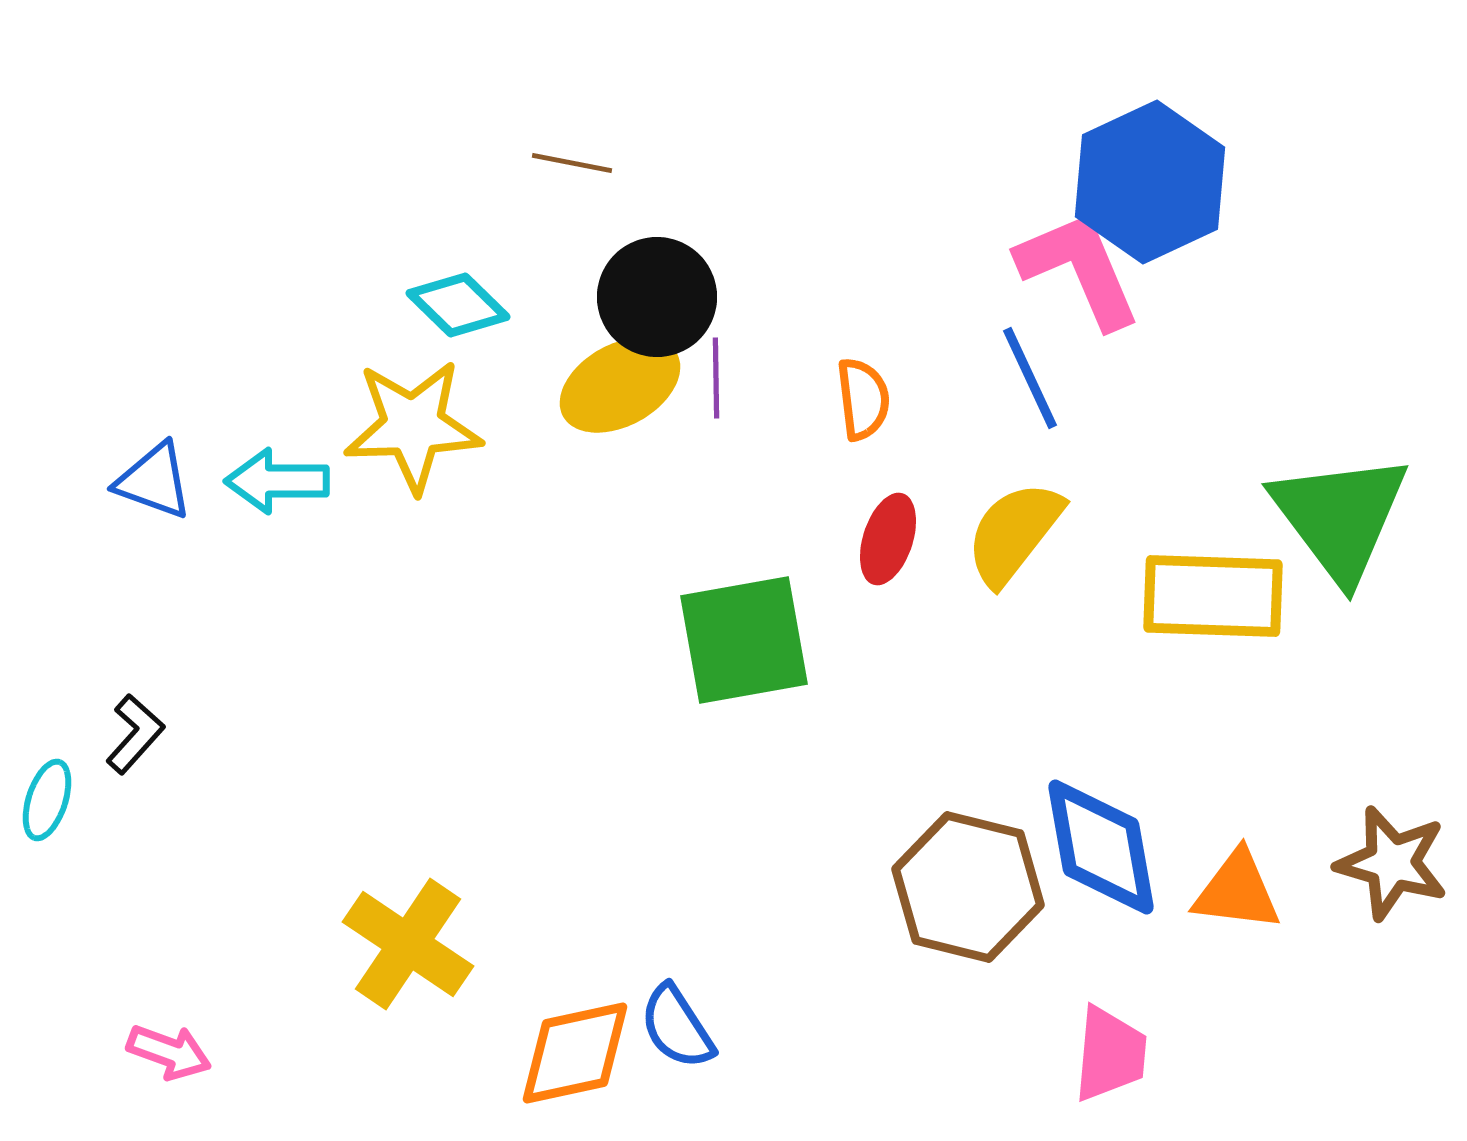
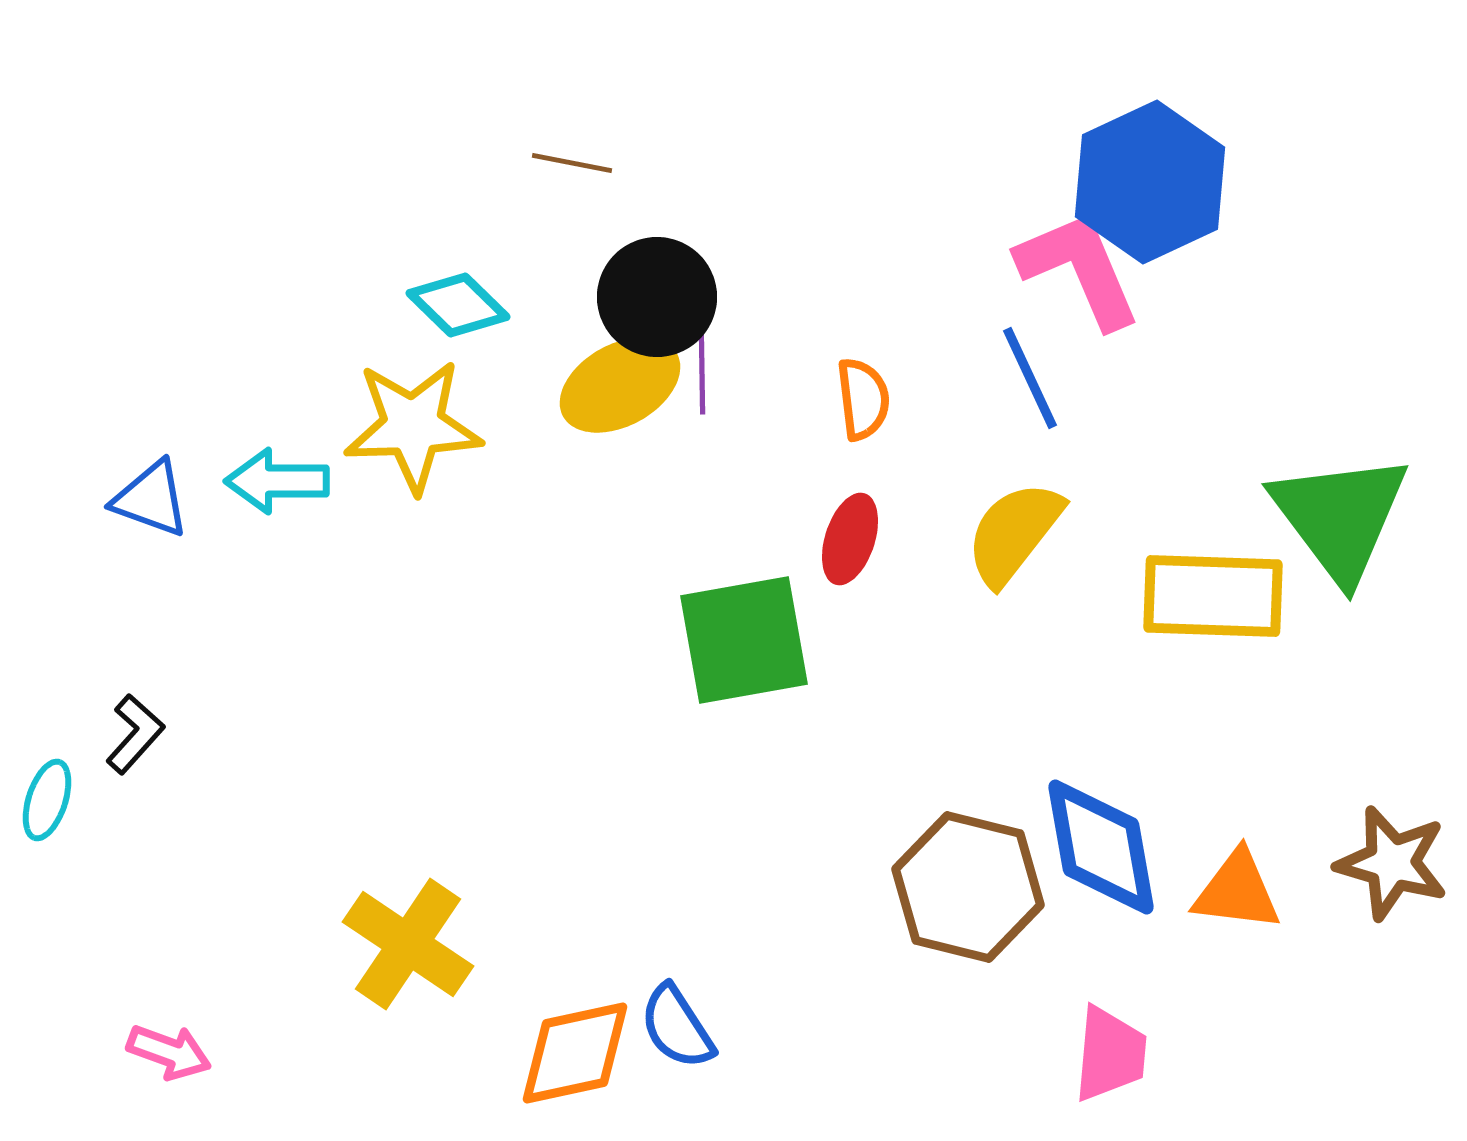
purple line: moved 14 px left, 4 px up
blue triangle: moved 3 px left, 18 px down
red ellipse: moved 38 px left
